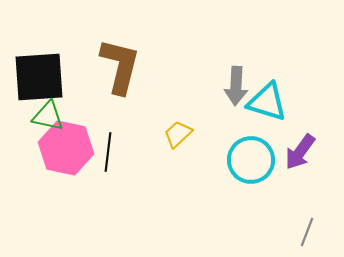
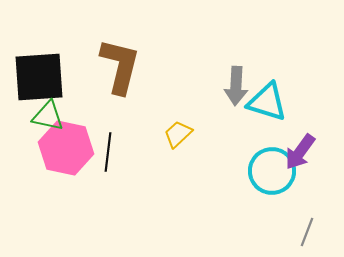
cyan circle: moved 21 px right, 11 px down
